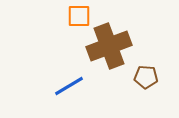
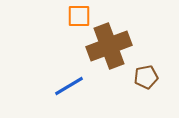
brown pentagon: rotated 15 degrees counterclockwise
